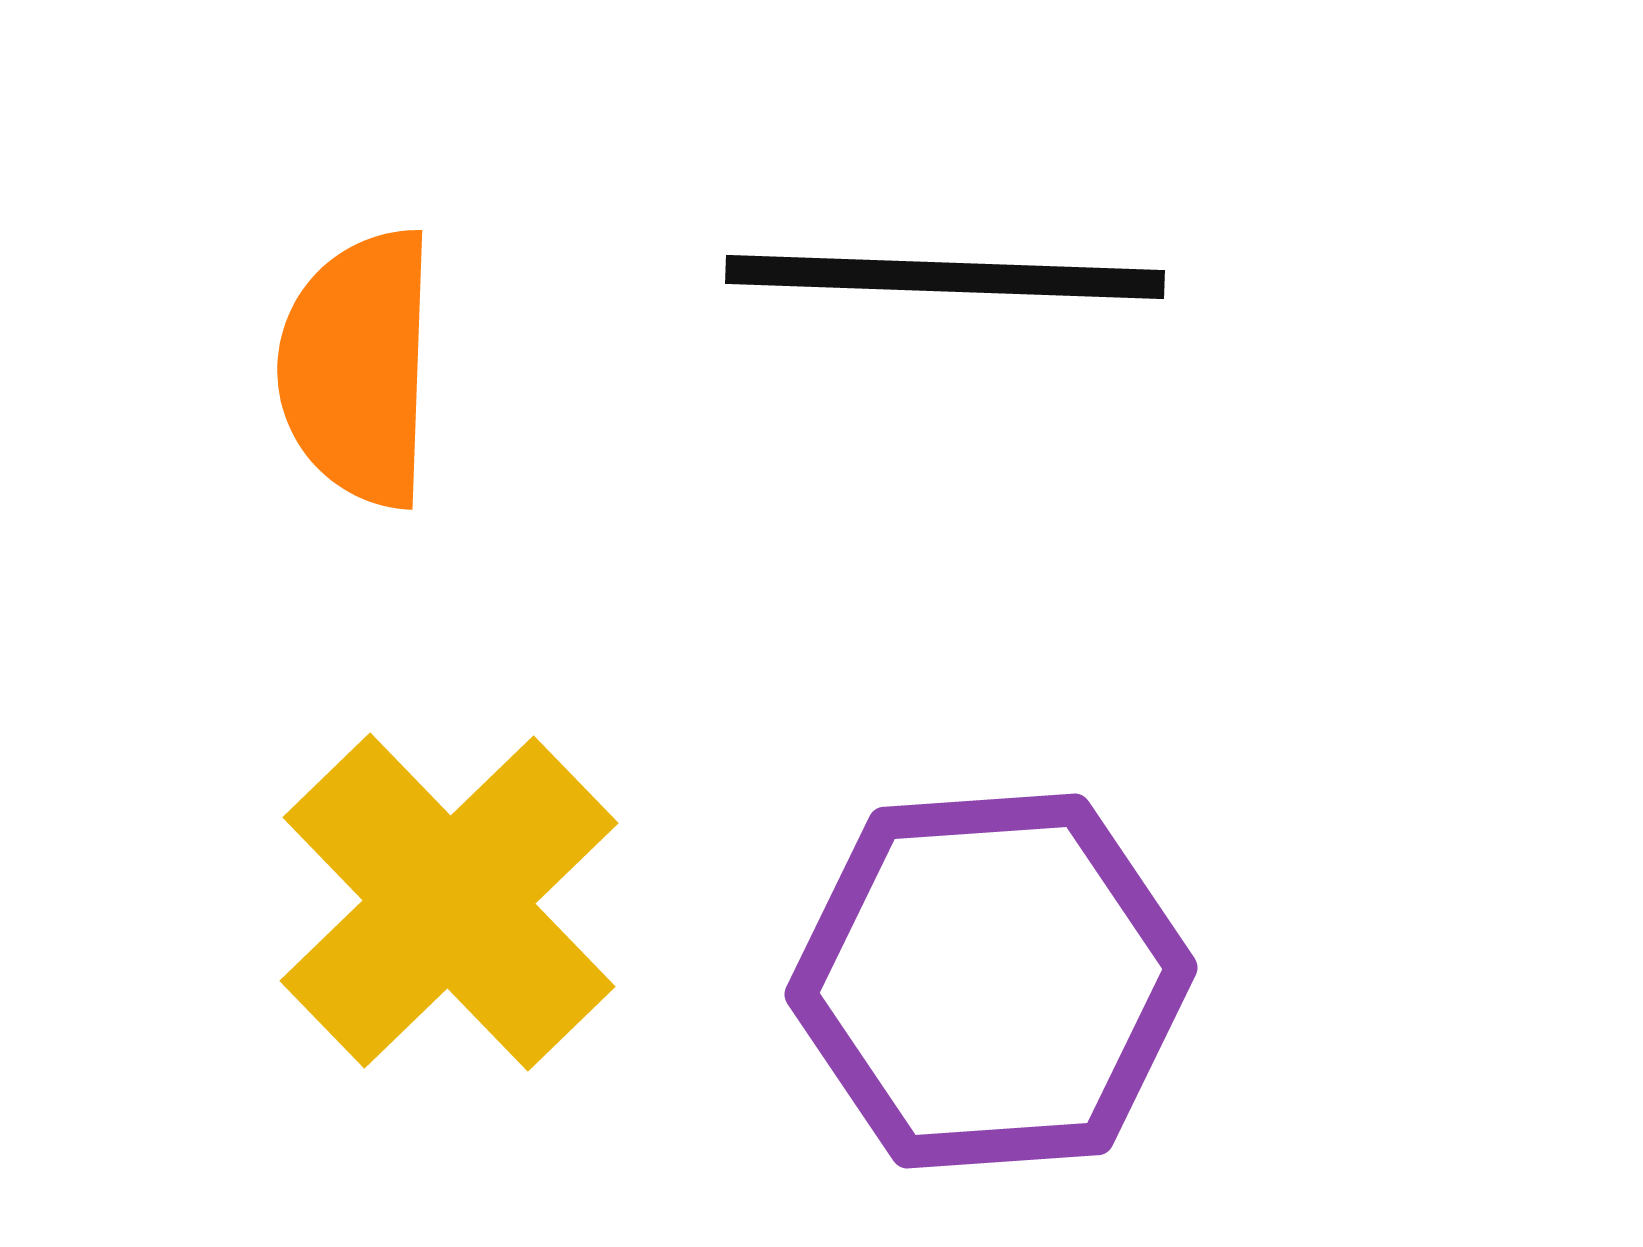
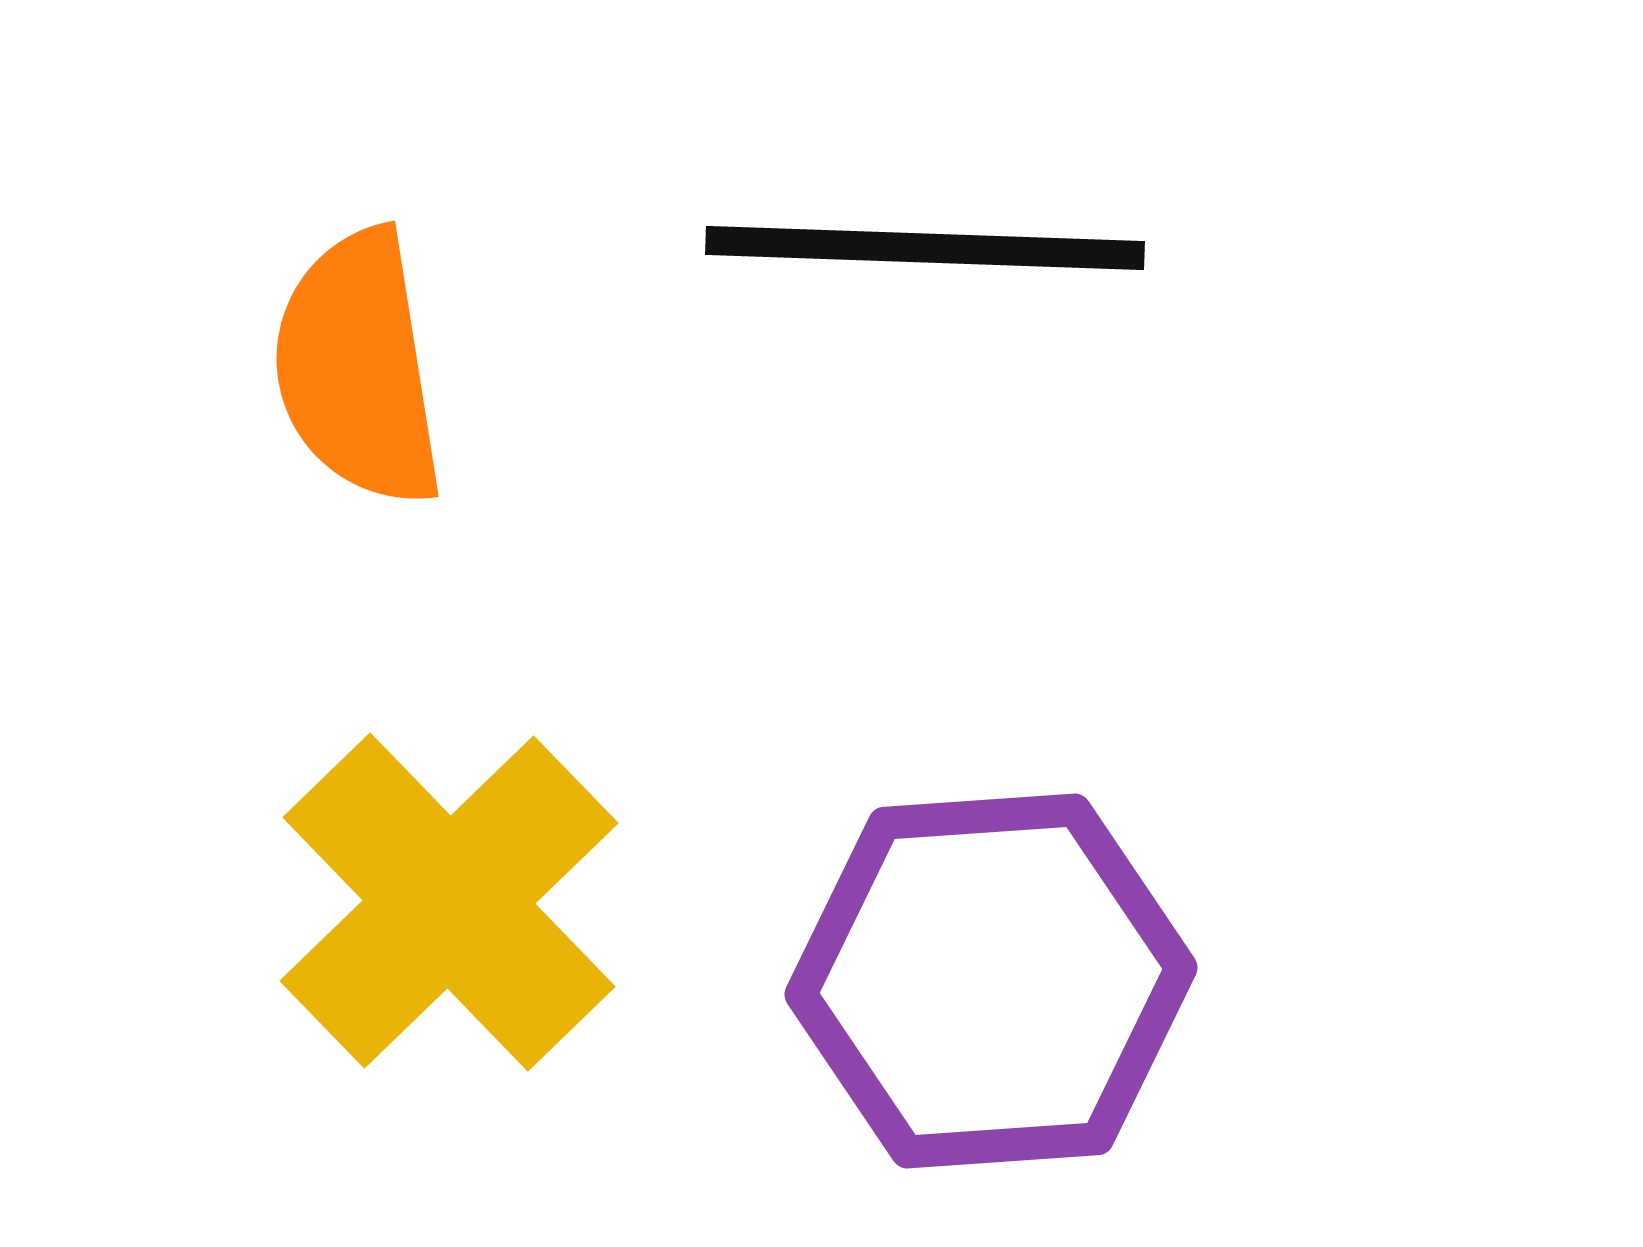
black line: moved 20 px left, 29 px up
orange semicircle: rotated 11 degrees counterclockwise
